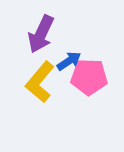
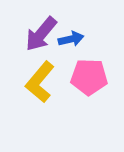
purple arrow: rotated 15 degrees clockwise
blue arrow: moved 2 px right, 22 px up; rotated 20 degrees clockwise
